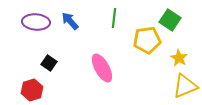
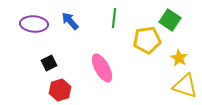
purple ellipse: moved 2 px left, 2 px down
black square: rotated 28 degrees clockwise
yellow triangle: rotated 40 degrees clockwise
red hexagon: moved 28 px right
